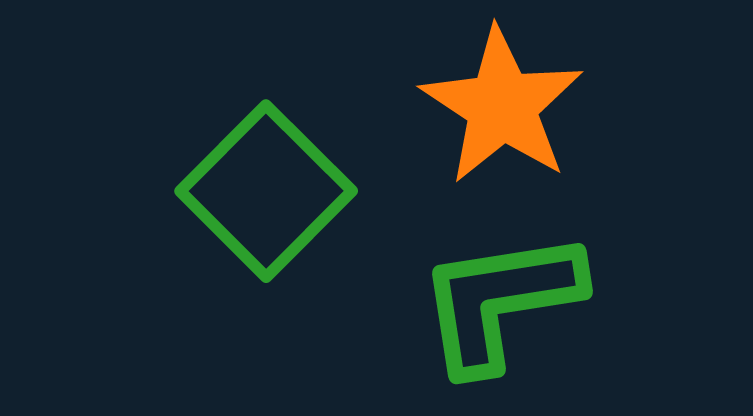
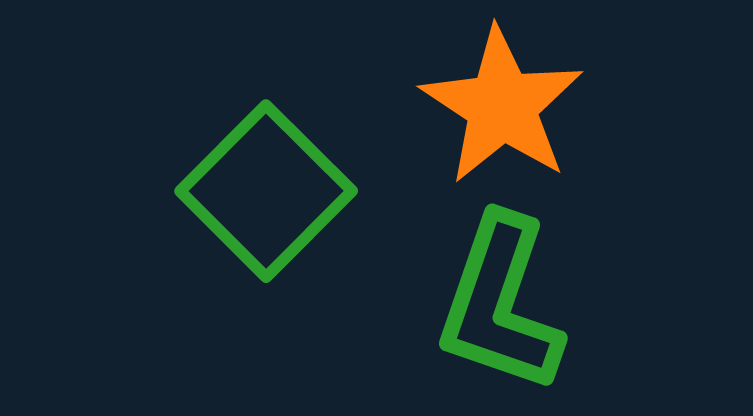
green L-shape: moved 3 px down; rotated 62 degrees counterclockwise
